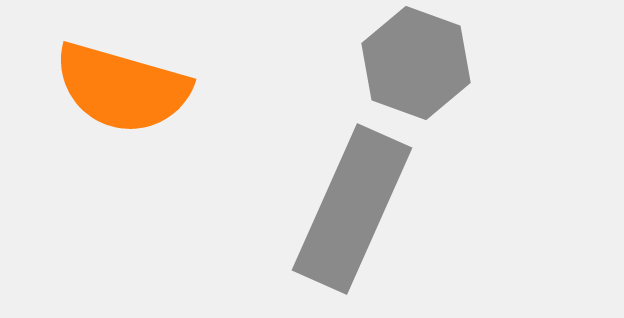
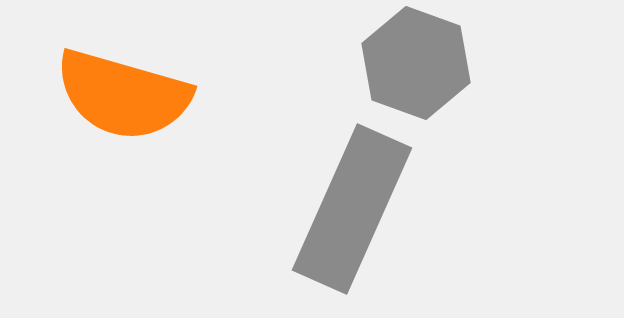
orange semicircle: moved 1 px right, 7 px down
